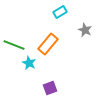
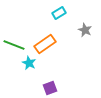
cyan rectangle: moved 1 px left, 1 px down
orange rectangle: moved 3 px left; rotated 15 degrees clockwise
